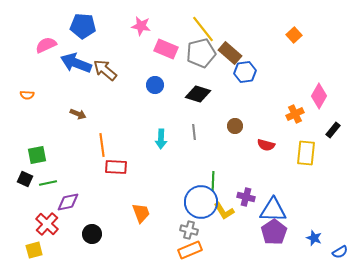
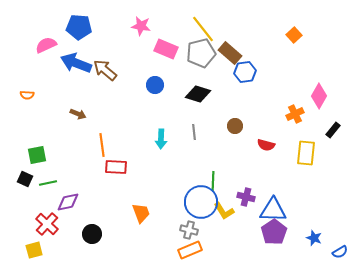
blue pentagon at (83, 26): moved 4 px left, 1 px down
